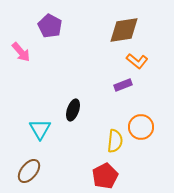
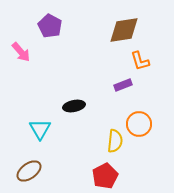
orange L-shape: moved 3 px right; rotated 35 degrees clockwise
black ellipse: moved 1 px right, 4 px up; rotated 60 degrees clockwise
orange circle: moved 2 px left, 3 px up
brown ellipse: rotated 15 degrees clockwise
